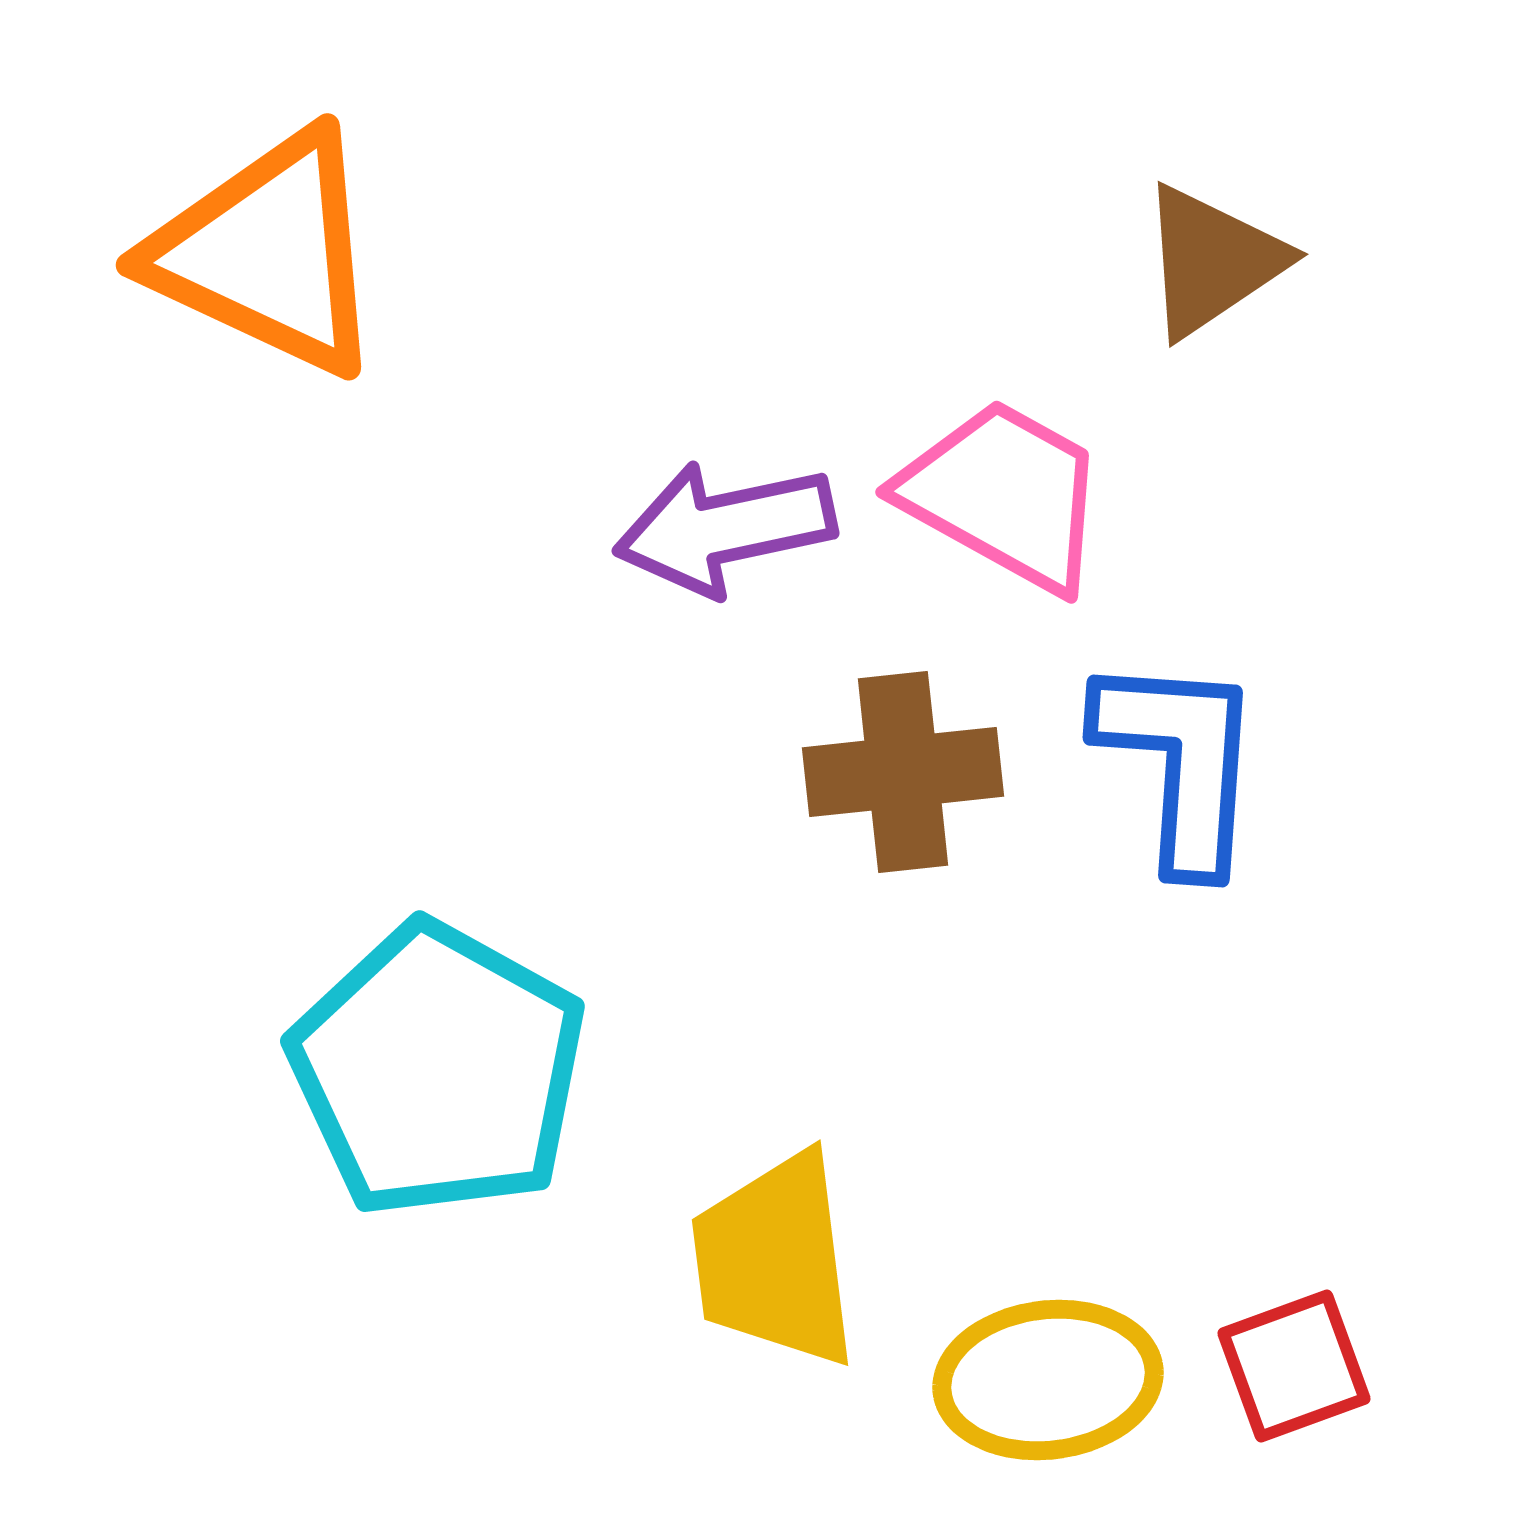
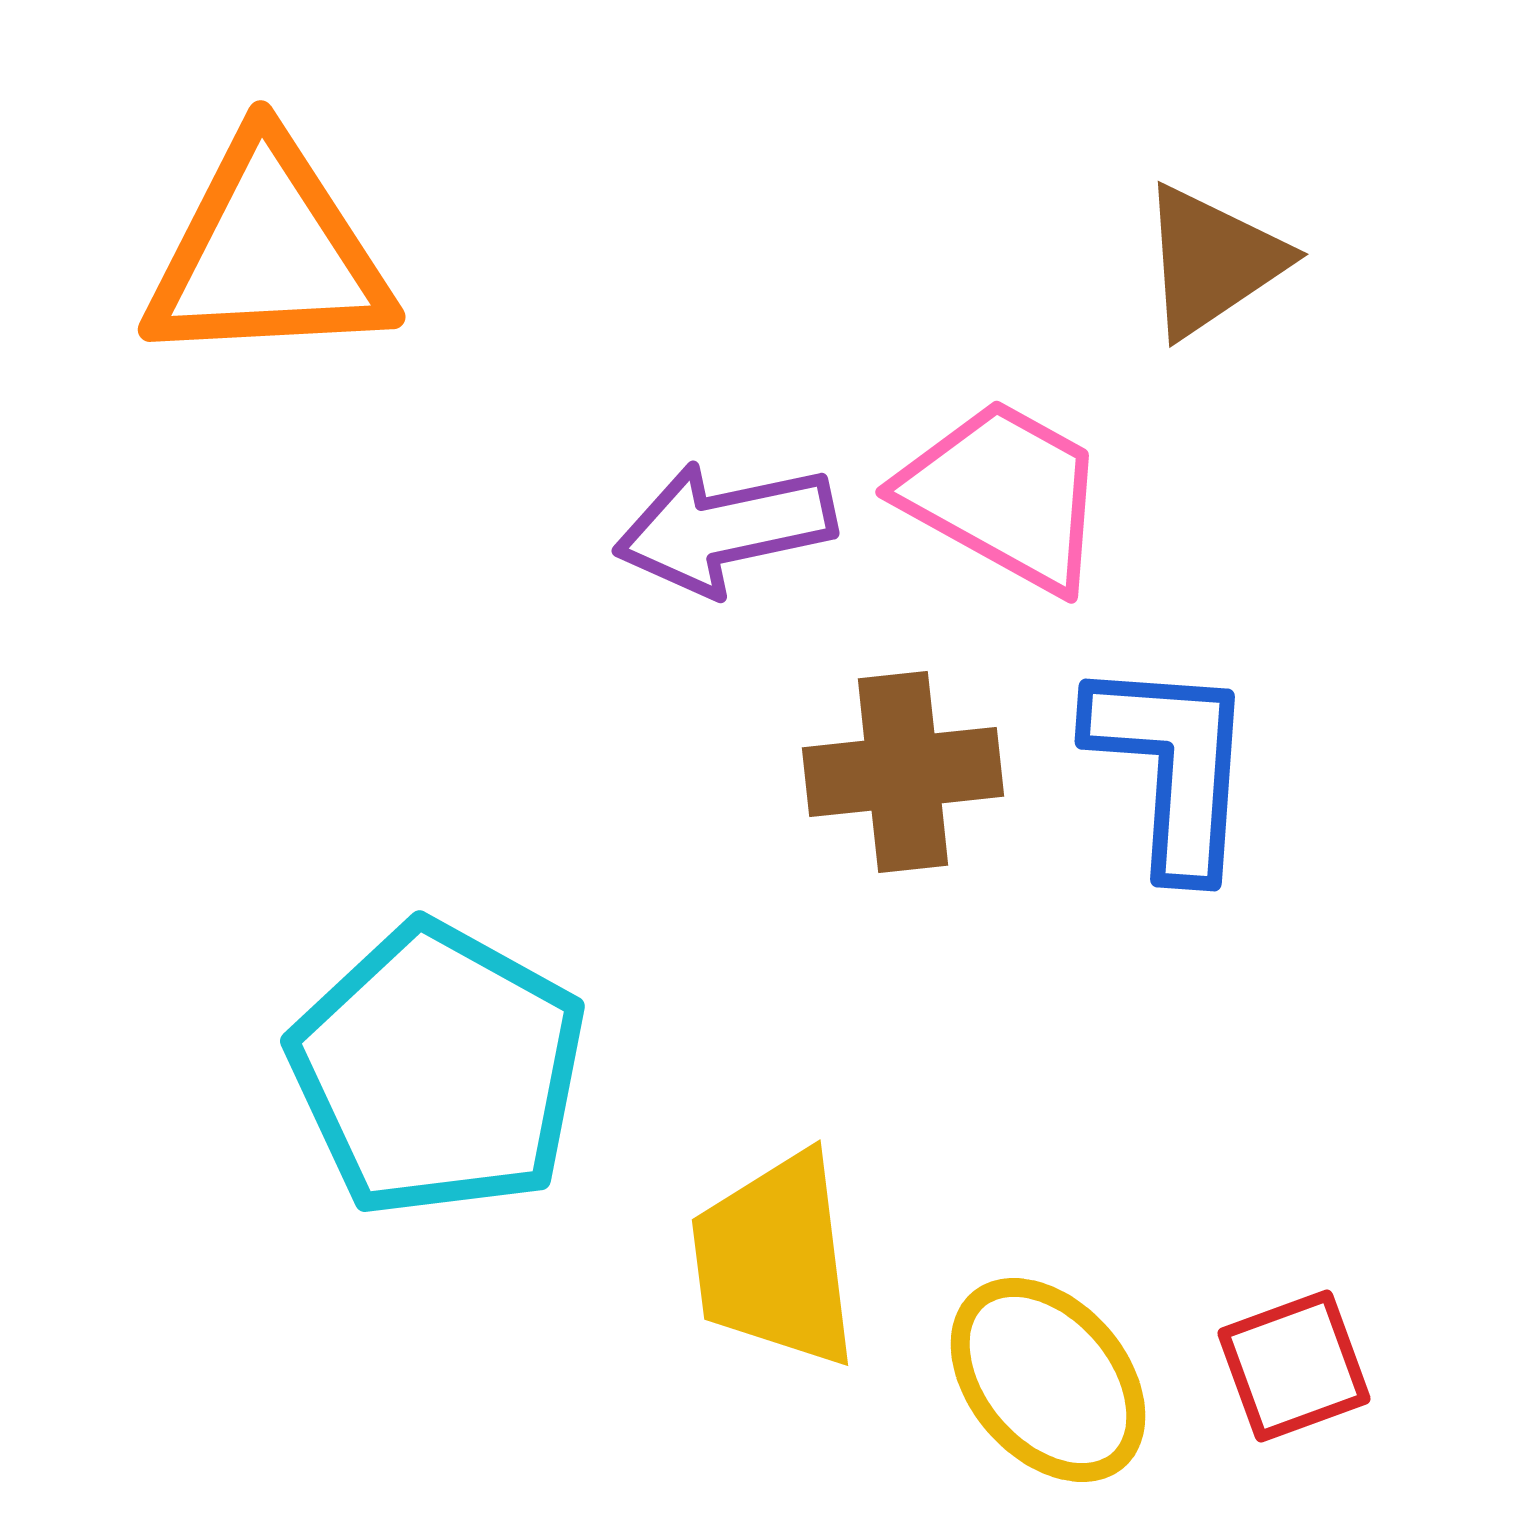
orange triangle: rotated 28 degrees counterclockwise
blue L-shape: moved 8 px left, 4 px down
yellow ellipse: rotated 56 degrees clockwise
